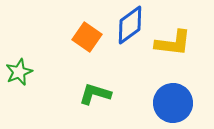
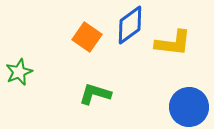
blue circle: moved 16 px right, 4 px down
